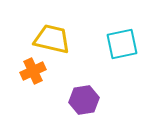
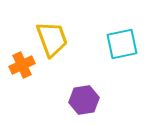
yellow trapezoid: rotated 57 degrees clockwise
orange cross: moved 11 px left, 6 px up
